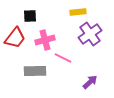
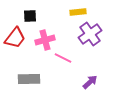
gray rectangle: moved 6 px left, 8 px down
